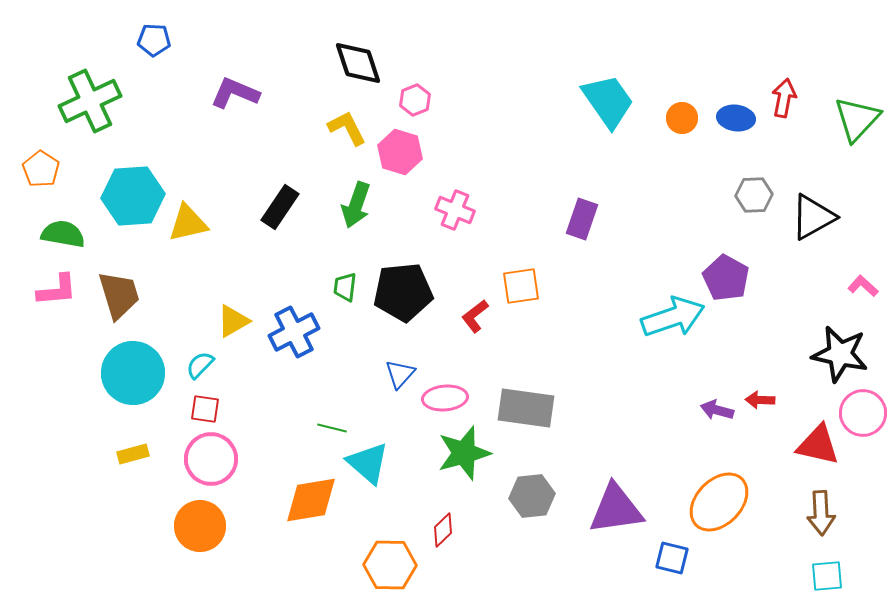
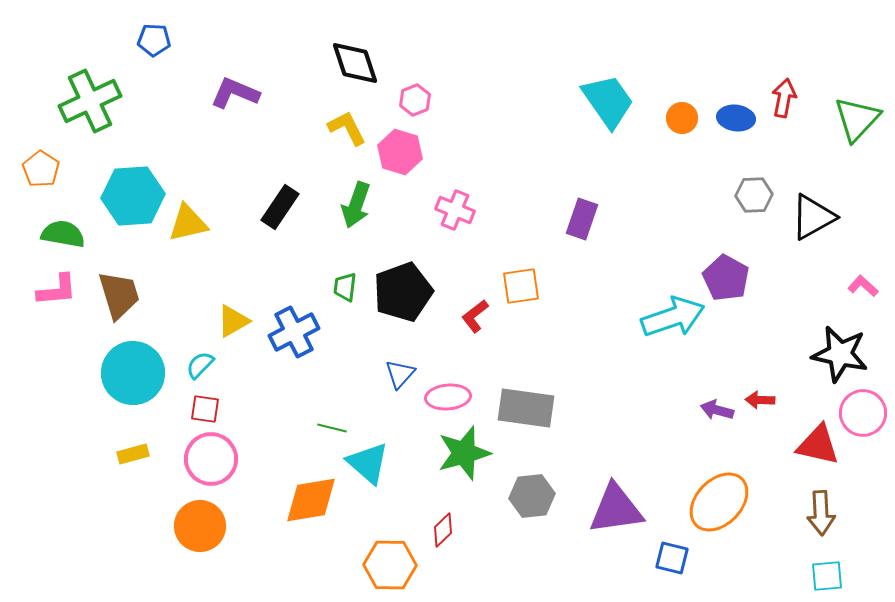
black diamond at (358, 63): moved 3 px left
black pentagon at (403, 292): rotated 14 degrees counterclockwise
pink ellipse at (445, 398): moved 3 px right, 1 px up
